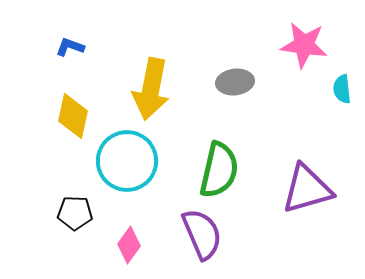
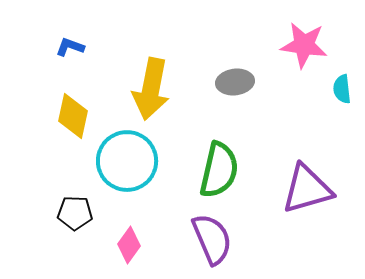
purple semicircle: moved 10 px right, 5 px down
